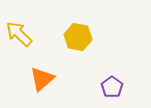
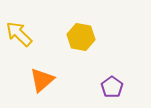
yellow hexagon: moved 3 px right
orange triangle: moved 1 px down
